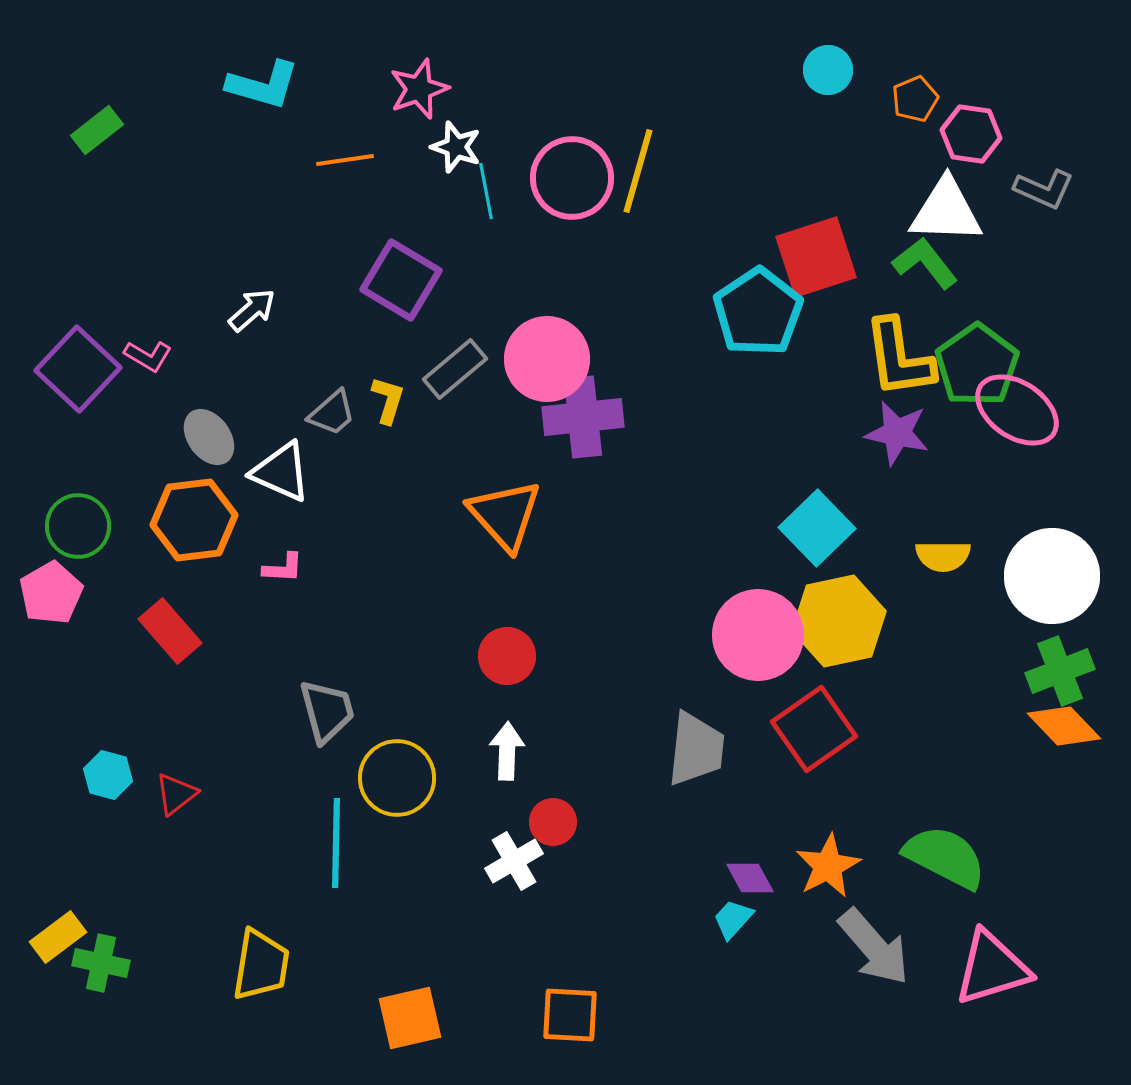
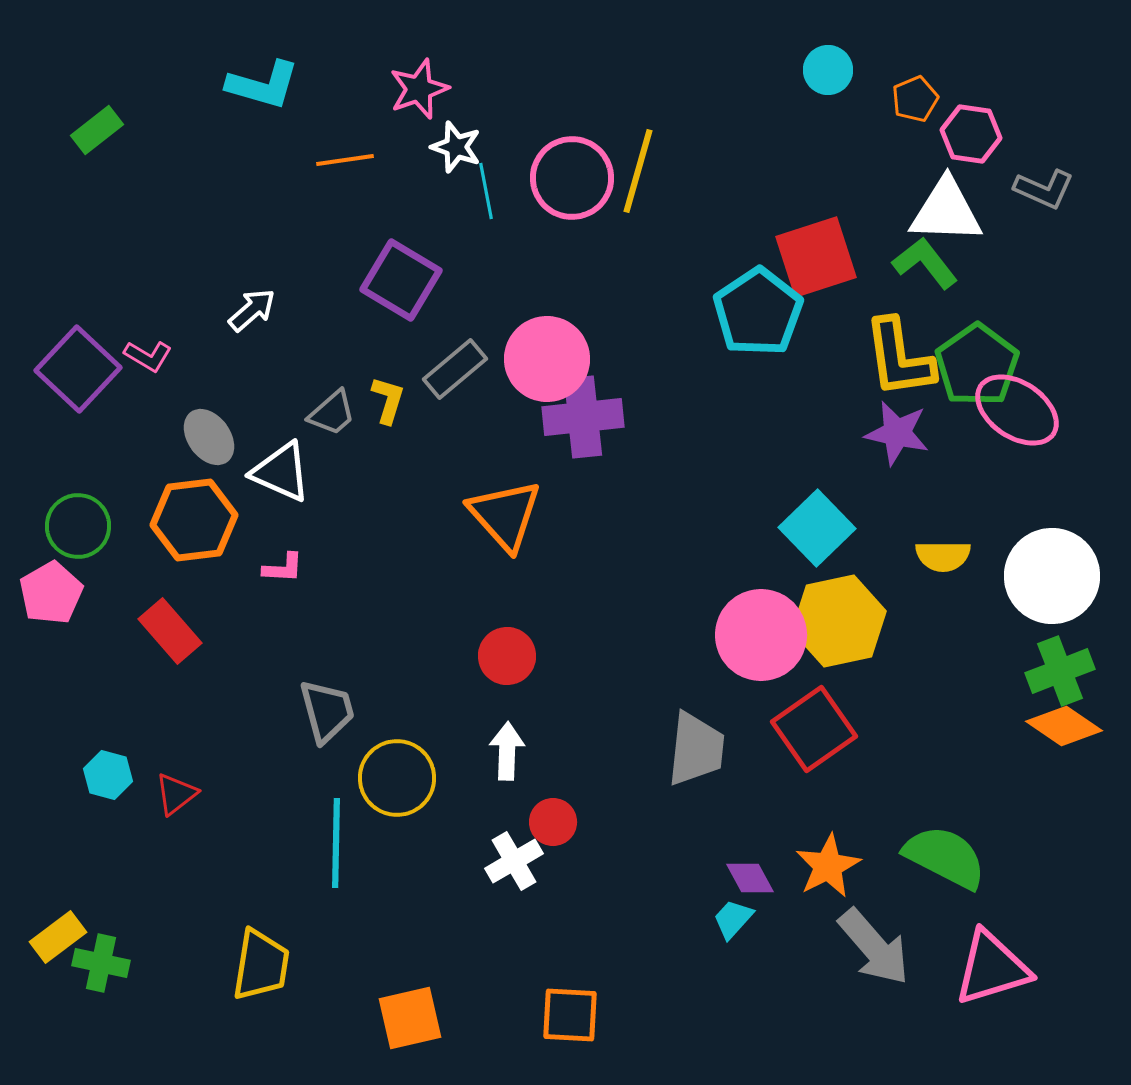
pink circle at (758, 635): moved 3 px right
orange diamond at (1064, 726): rotated 12 degrees counterclockwise
